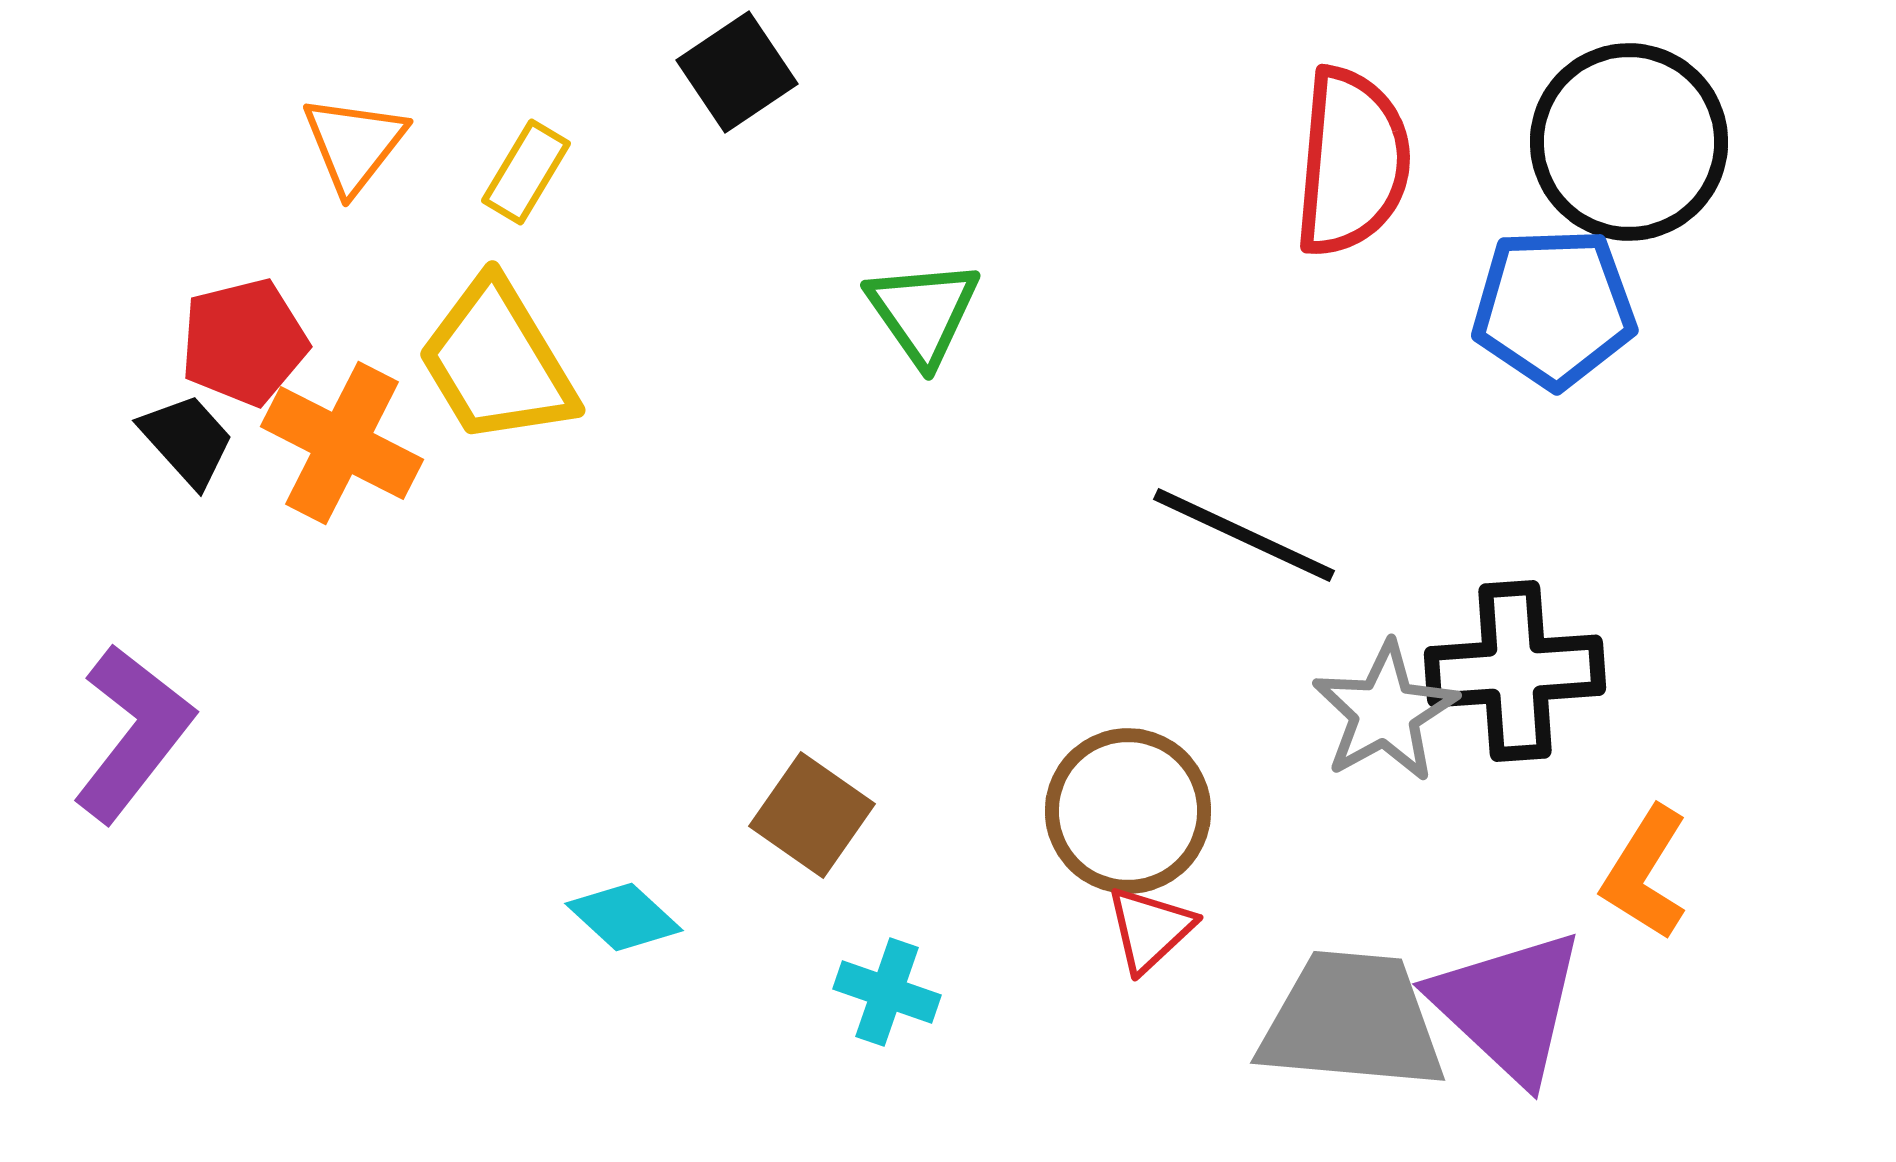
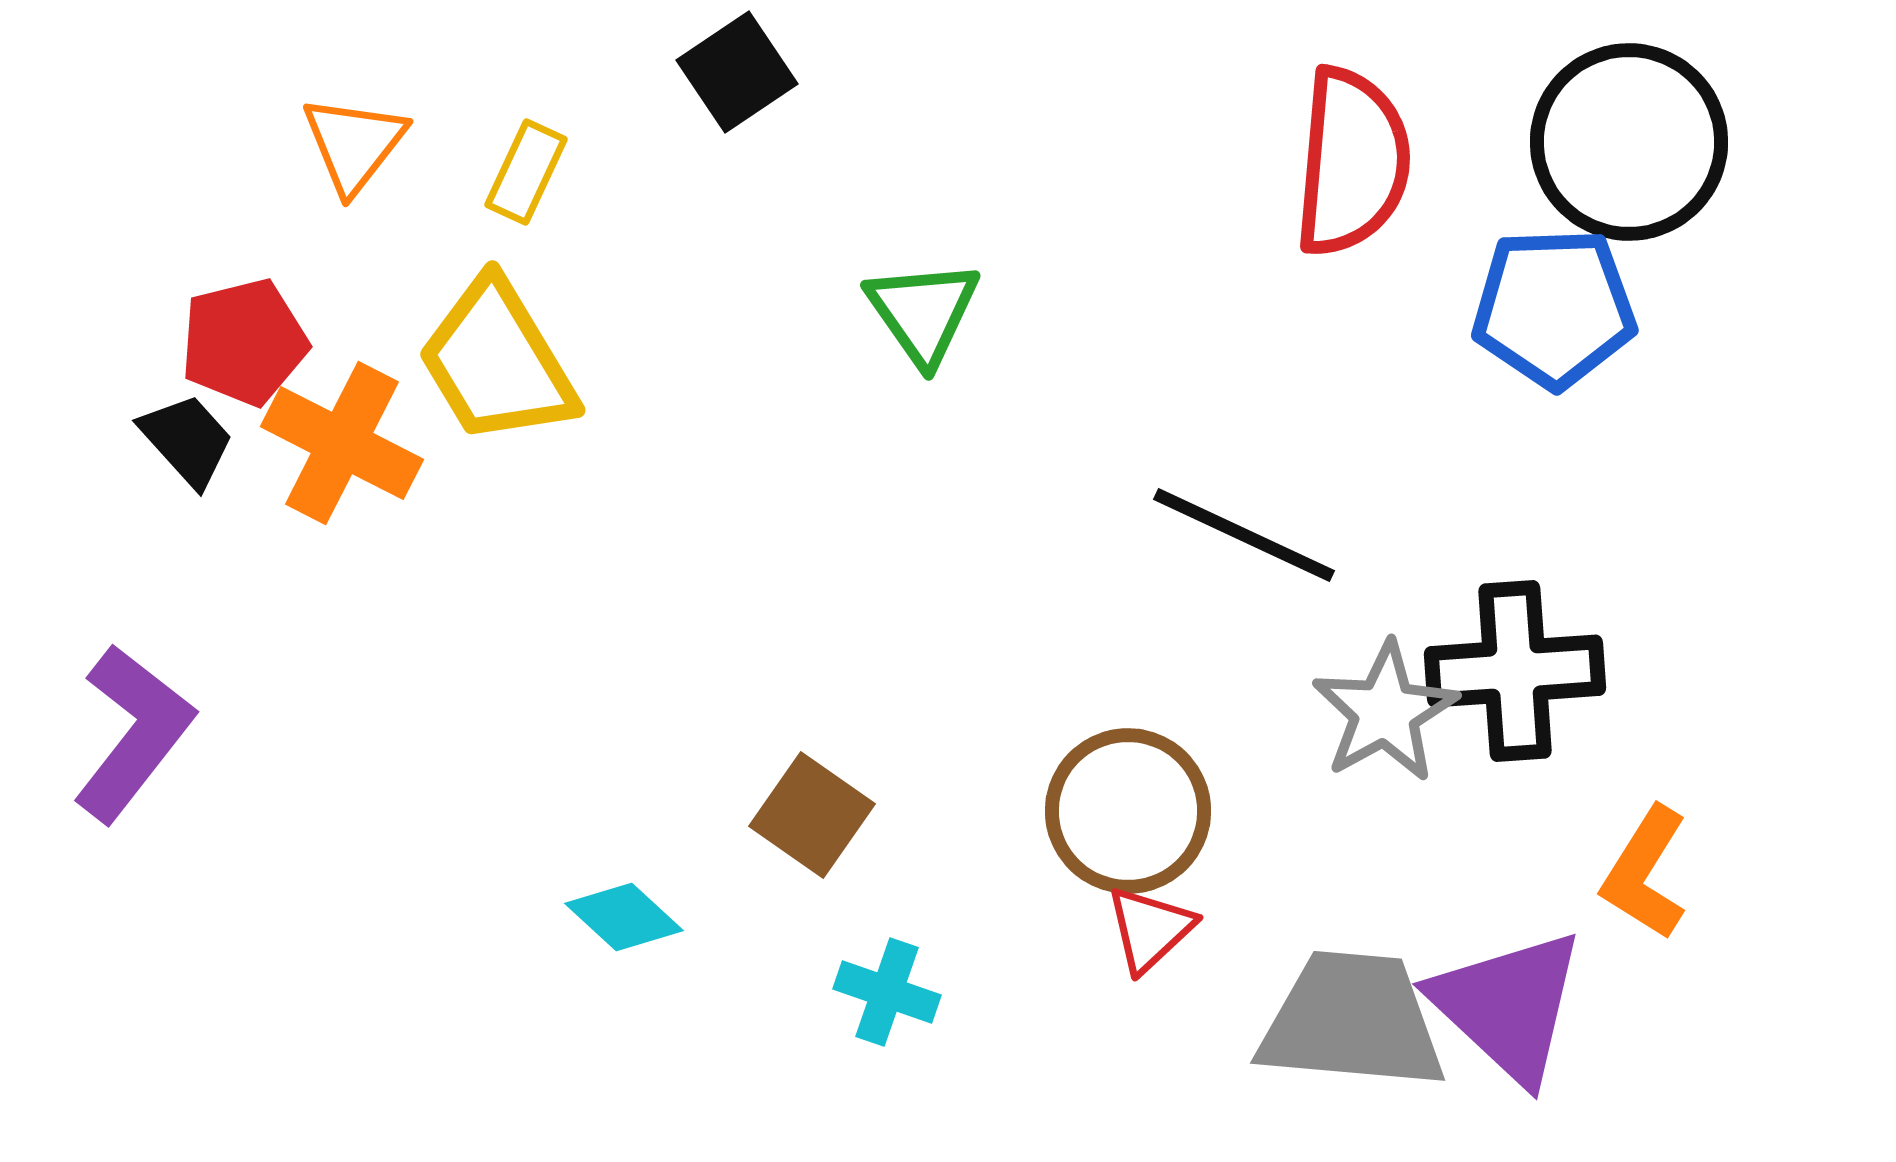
yellow rectangle: rotated 6 degrees counterclockwise
